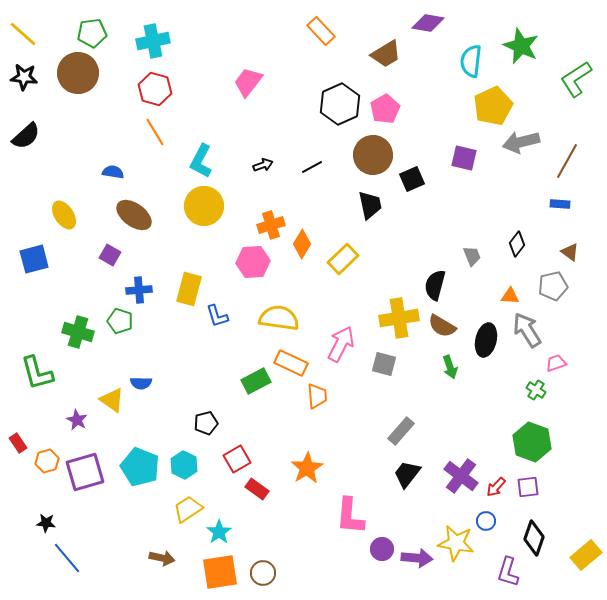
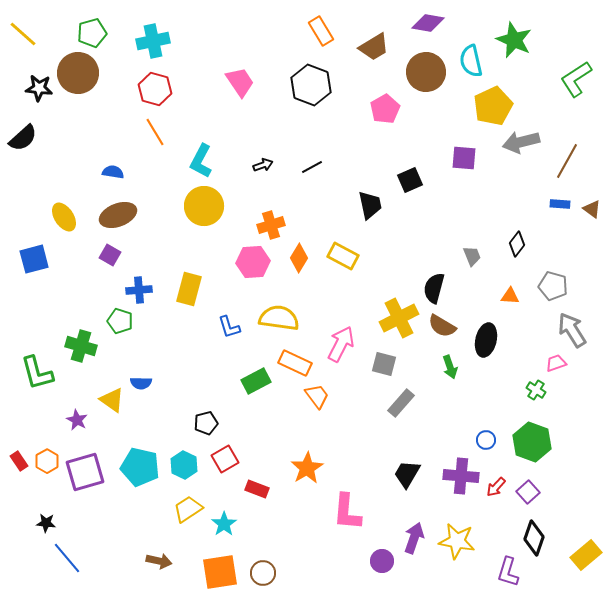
orange rectangle at (321, 31): rotated 12 degrees clockwise
green pentagon at (92, 33): rotated 8 degrees counterclockwise
green star at (521, 46): moved 7 px left, 6 px up
brown trapezoid at (386, 54): moved 12 px left, 7 px up
cyan semicircle at (471, 61): rotated 20 degrees counterclockwise
black star at (24, 77): moved 15 px right, 11 px down
pink trapezoid at (248, 82): moved 8 px left; rotated 108 degrees clockwise
black hexagon at (340, 104): moved 29 px left, 19 px up; rotated 15 degrees counterclockwise
black semicircle at (26, 136): moved 3 px left, 2 px down
brown circle at (373, 155): moved 53 px right, 83 px up
purple square at (464, 158): rotated 8 degrees counterclockwise
black square at (412, 179): moved 2 px left, 1 px down
yellow ellipse at (64, 215): moved 2 px down
brown ellipse at (134, 215): moved 16 px left; rotated 57 degrees counterclockwise
orange diamond at (302, 244): moved 3 px left, 14 px down
brown triangle at (570, 252): moved 22 px right, 43 px up
yellow rectangle at (343, 259): moved 3 px up; rotated 72 degrees clockwise
black semicircle at (435, 285): moved 1 px left, 3 px down
gray pentagon at (553, 286): rotated 28 degrees clockwise
blue L-shape at (217, 316): moved 12 px right, 11 px down
yellow cross at (399, 318): rotated 18 degrees counterclockwise
gray arrow at (527, 330): moved 45 px right
green cross at (78, 332): moved 3 px right, 14 px down
orange rectangle at (291, 363): moved 4 px right
orange trapezoid at (317, 396): rotated 32 degrees counterclockwise
gray rectangle at (401, 431): moved 28 px up
red rectangle at (18, 443): moved 1 px right, 18 px down
red square at (237, 459): moved 12 px left
orange hexagon at (47, 461): rotated 15 degrees counterclockwise
cyan pentagon at (140, 467): rotated 9 degrees counterclockwise
black trapezoid at (407, 474): rotated 8 degrees counterclockwise
purple cross at (461, 476): rotated 32 degrees counterclockwise
purple square at (528, 487): moved 5 px down; rotated 35 degrees counterclockwise
red rectangle at (257, 489): rotated 15 degrees counterclockwise
pink L-shape at (350, 516): moved 3 px left, 4 px up
blue circle at (486, 521): moved 81 px up
cyan star at (219, 532): moved 5 px right, 8 px up
yellow star at (456, 543): moved 1 px right, 2 px up
purple circle at (382, 549): moved 12 px down
brown arrow at (162, 558): moved 3 px left, 3 px down
purple arrow at (417, 558): moved 3 px left, 20 px up; rotated 76 degrees counterclockwise
